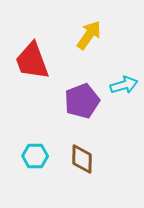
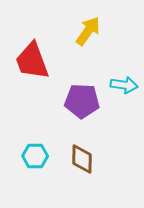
yellow arrow: moved 1 px left, 4 px up
cyan arrow: rotated 24 degrees clockwise
purple pentagon: rotated 24 degrees clockwise
